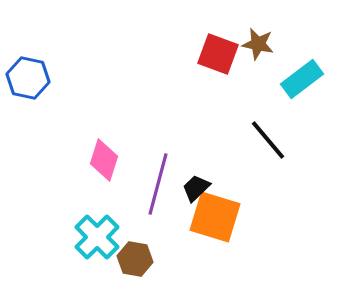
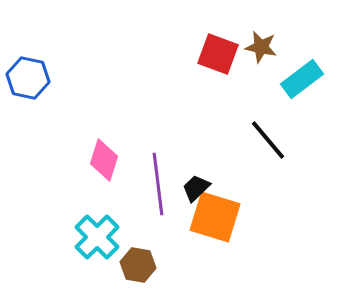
brown star: moved 3 px right, 3 px down
purple line: rotated 22 degrees counterclockwise
brown hexagon: moved 3 px right, 6 px down
